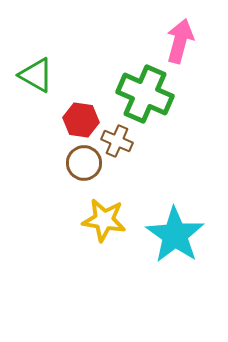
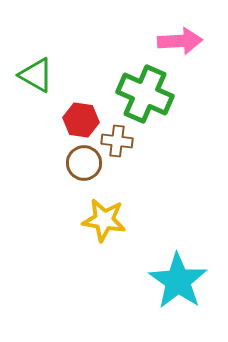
pink arrow: rotated 72 degrees clockwise
brown cross: rotated 16 degrees counterclockwise
cyan star: moved 3 px right, 46 px down
